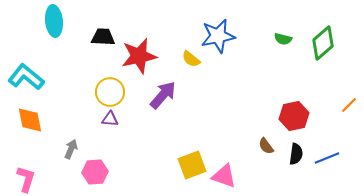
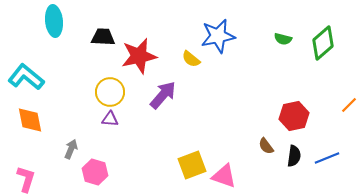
black semicircle: moved 2 px left, 2 px down
pink hexagon: rotated 20 degrees clockwise
